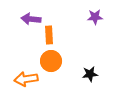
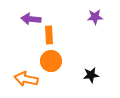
black star: moved 1 px right, 1 px down
orange arrow: rotated 20 degrees clockwise
